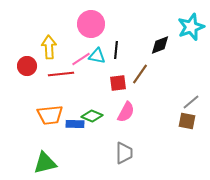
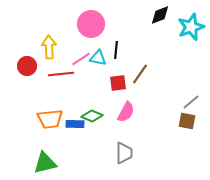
black diamond: moved 30 px up
cyan triangle: moved 1 px right, 2 px down
orange trapezoid: moved 4 px down
